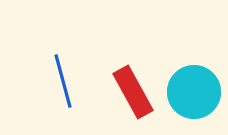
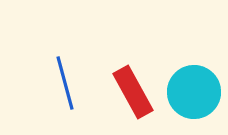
blue line: moved 2 px right, 2 px down
